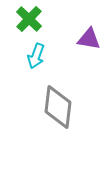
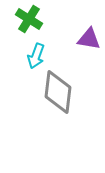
green cross: rotated 12 degrees counterclockwise
gray diamond: moved 15 px up
